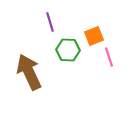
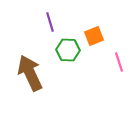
pink line: moved 10 px right, 5 px down
brown arrow: moved 1 px right, 1 px down
